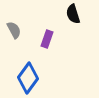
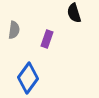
black semicircle: moved 1 px right, 1 px up
gray semicircle: rotated 36 degrees clockwise
